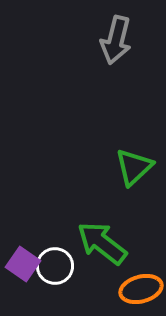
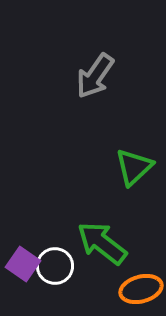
gray arrow: moved 21 px left, 36 px down; rotated 21 degrees clockwise
